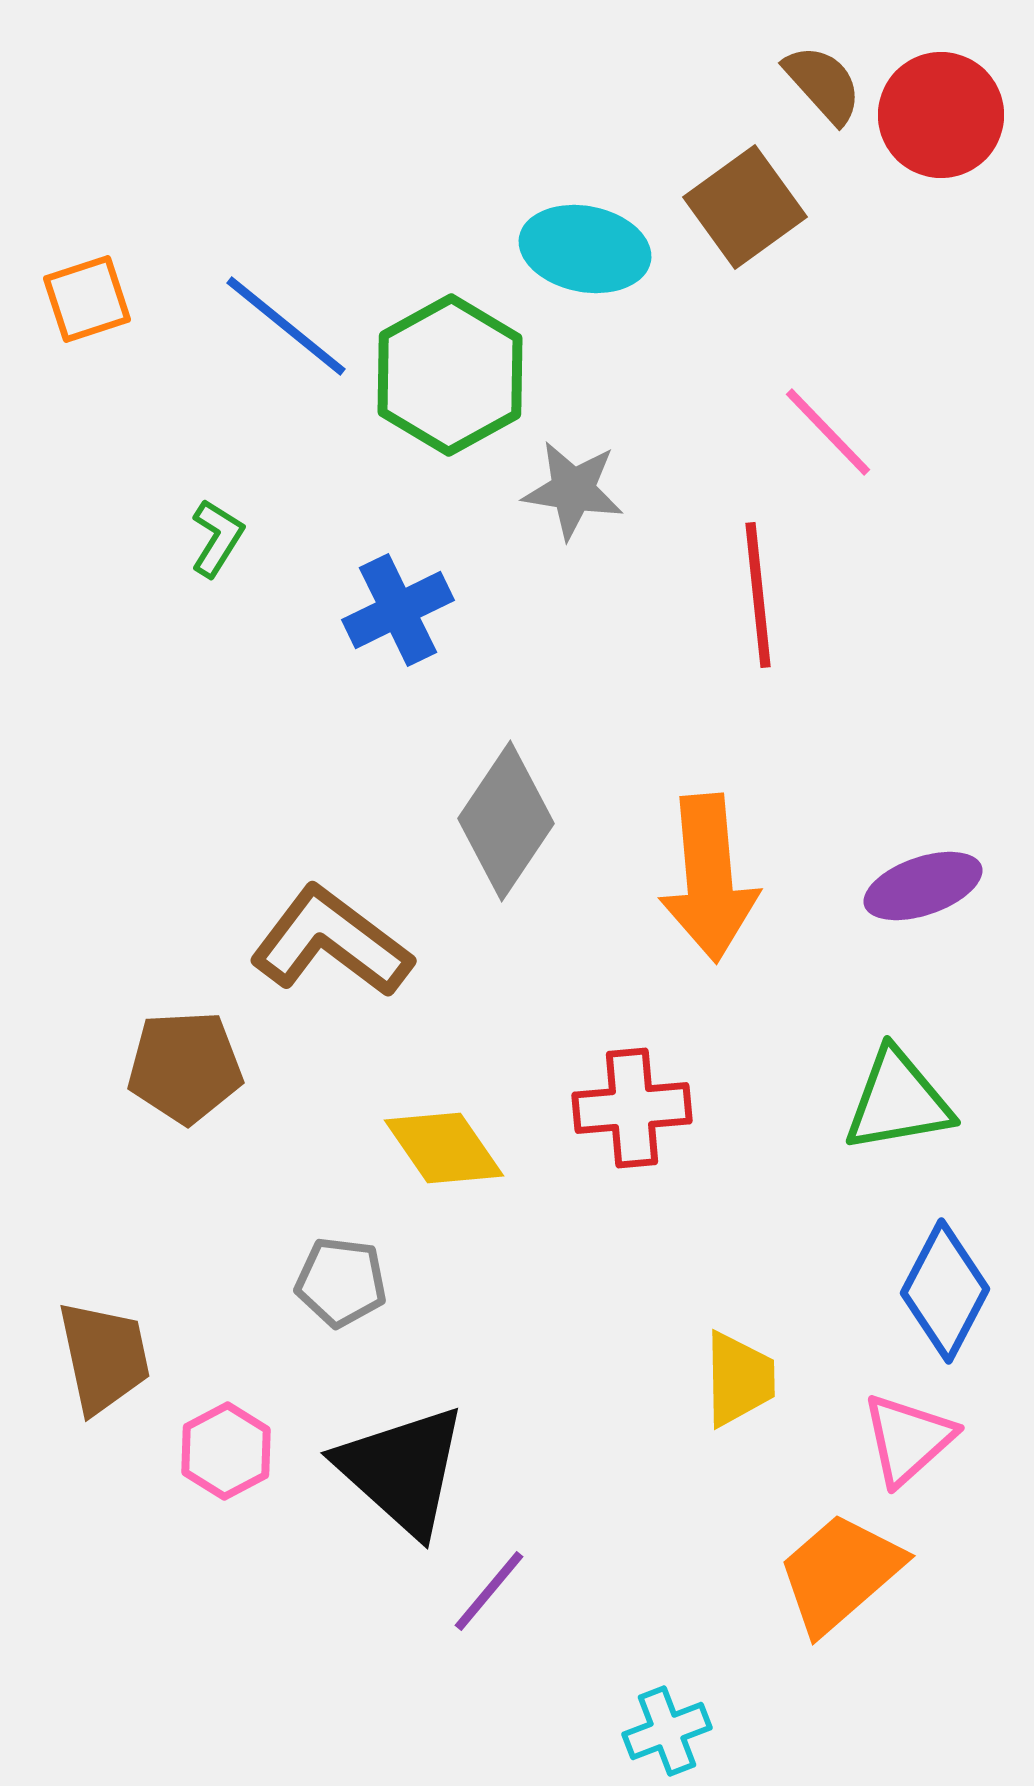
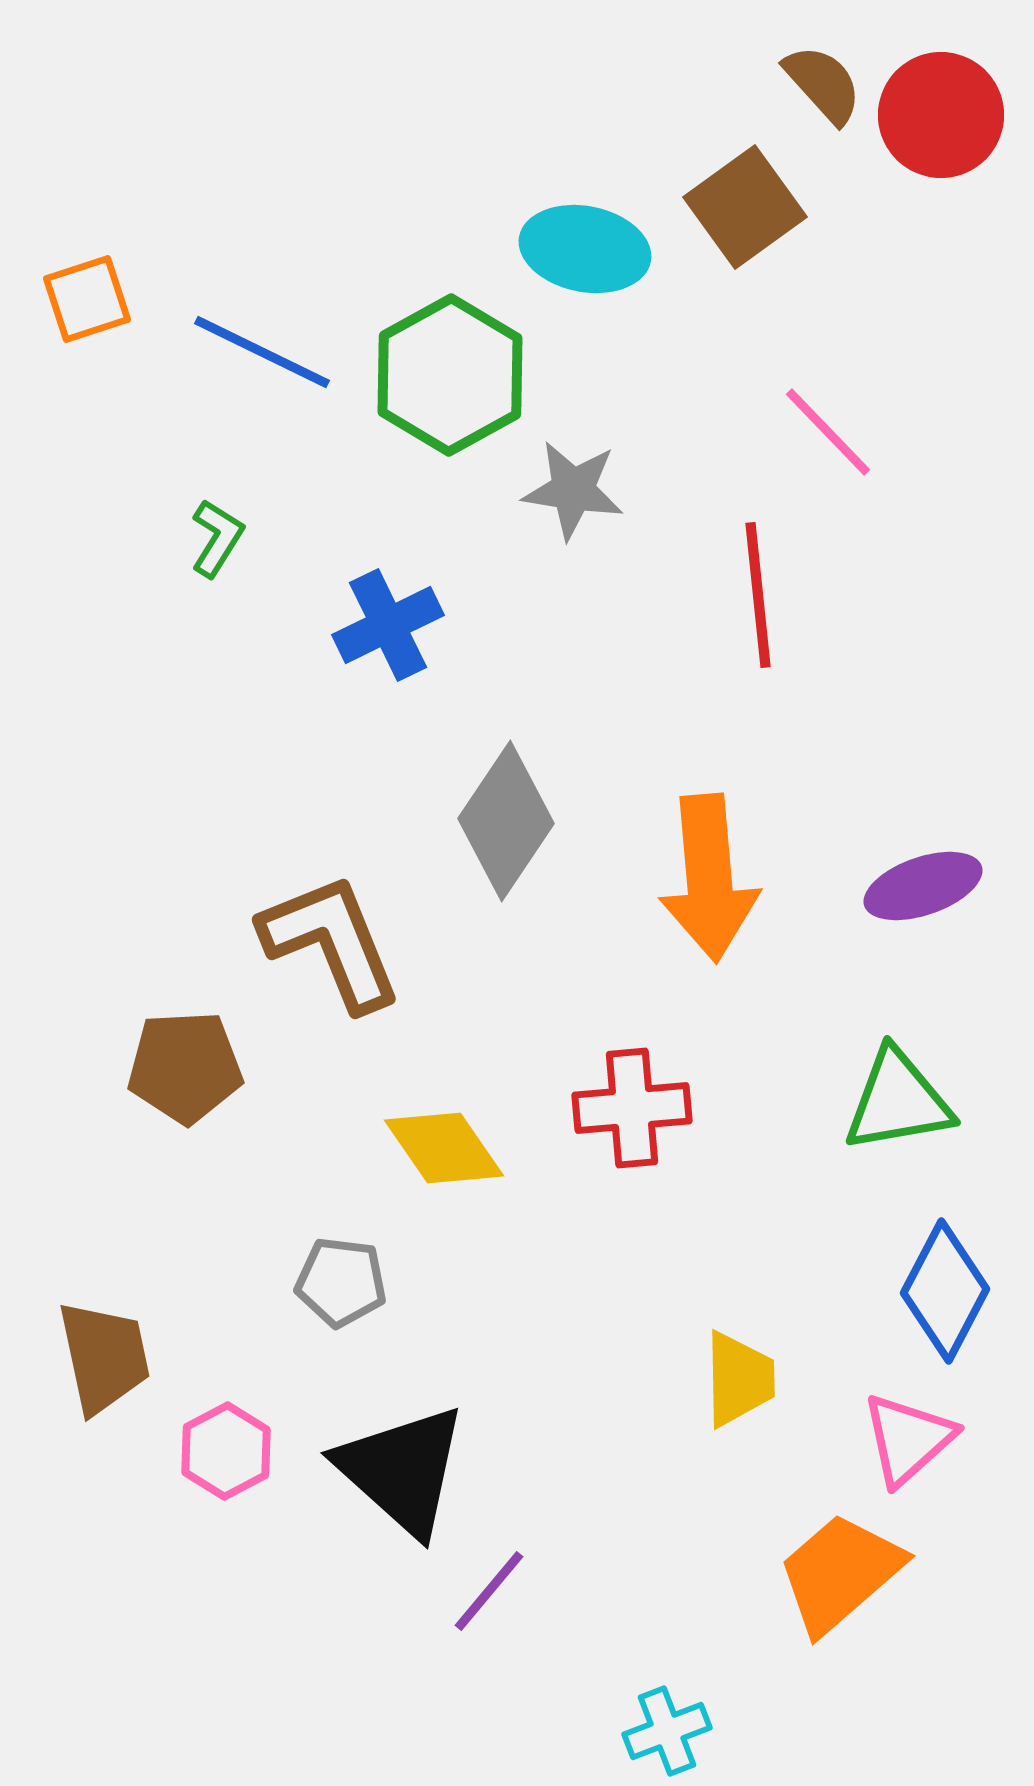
blue line: moved 24 px left, 26 px down; rotated 13 degrees counterclockwise
blue cross: moved 10 px left, 15 px down
brown L-shape: rotated 31 degrees clockwise
